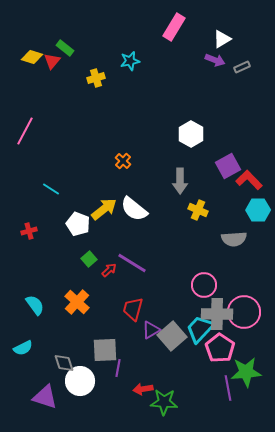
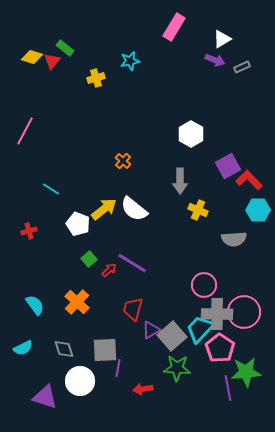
gray diamond at (64, 363): moved 14 px up
green star at (164, 402): moved 13 px right, 34 px up
